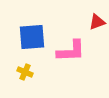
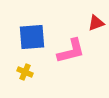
red triangle: moved 1 px left, 1 px down
pink L-shape: rotated 12 degrees counterclockwise
